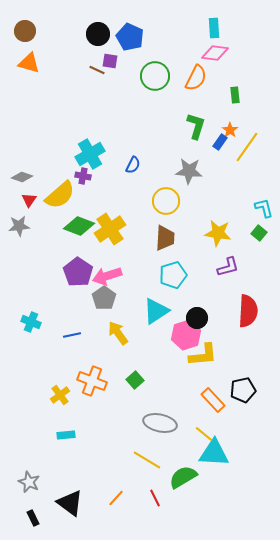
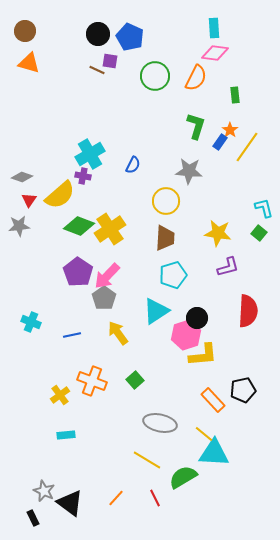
pink arrow at (107, 276): rotated 28 degrees counterclockwise
gray star at (29, 482): moved 15 px right, 9 px down
